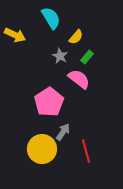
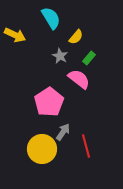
green rectangle: moved 2 px right, 1 px down
red line: moved 5 px up
